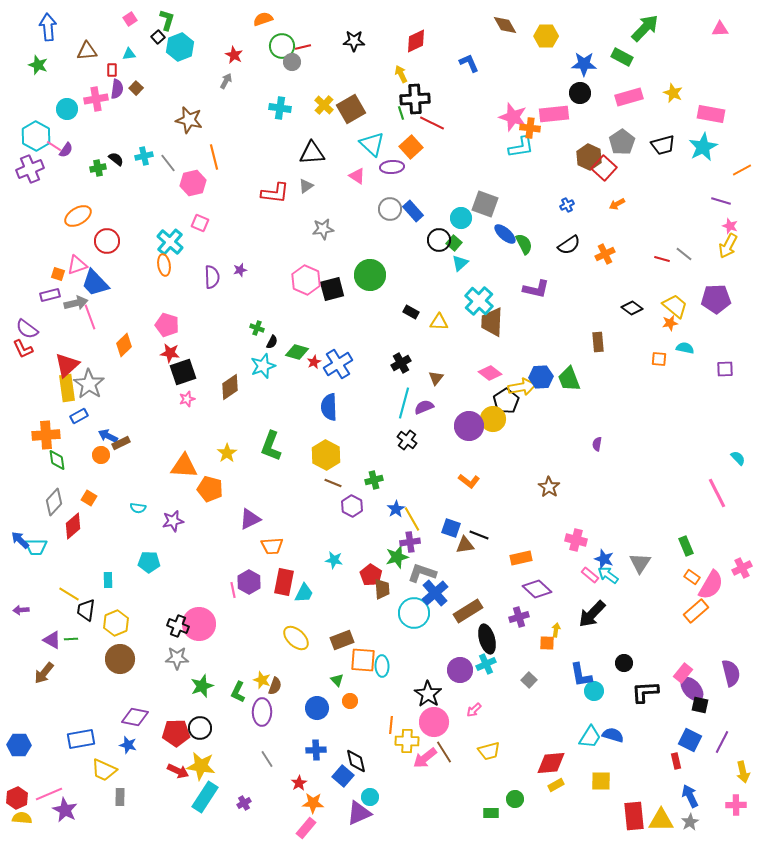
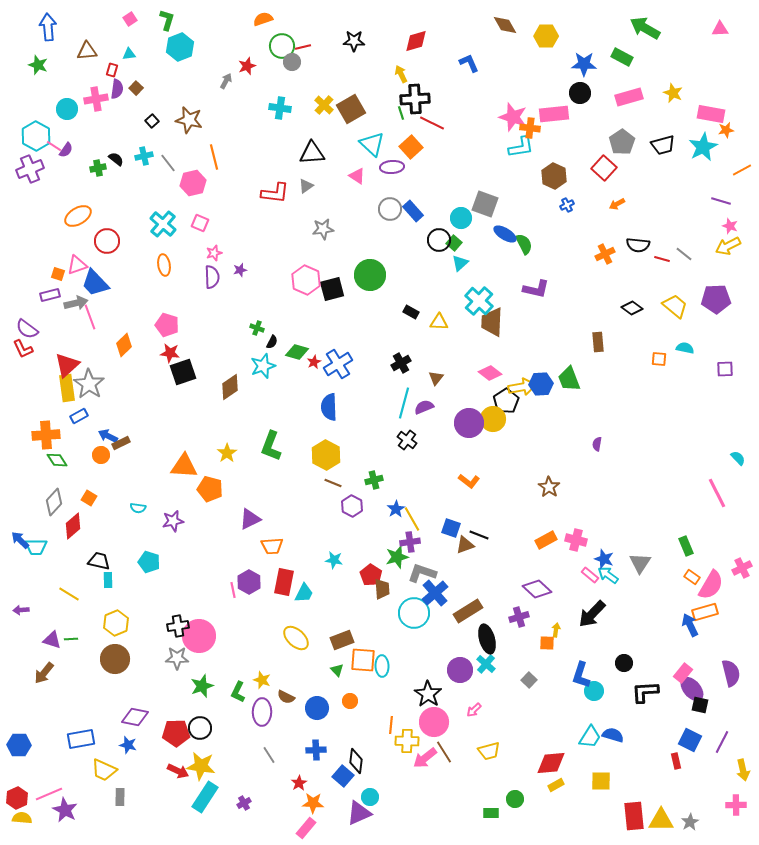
green arrow at (645, 28): rotated 104 degrees counterclockwise
black square at (158, 37): moved 6 px left, 84 px down
red diamond at (416, 41): rotated 10 degrees clockwise
red star at (234, 55): moved 13 px right, 11 px down; rotated 24 degrees clockwise
red rectangle at (112, 70): rotated 16 degrees clockwise
brown hexagon at (589, 157): moved 35 px left, 19 px down
blue ellipse at (505, 234): rotated 10 degrees counterclockwise
cyan cross at (170, 242): moved 7 px left, 18 px up
black semicircle at (569, 245): moved 69 px right; rotated 40 degrees clockwise
yellow arrow at (728, 246): rotated 35 degrees clockwise
orange star at (670, 323): moved 56 px right, 193 px up
blue hexagon at (541, 377): moved 7 px down
pink star at (187, 399): moved 27 px right, 146 px up
purple circle at (469, 426): moved 3 px up
green diamond at (57, 460): rotated 25 degrees counterclockwise
brown triangle at (465, 545): rotated 12 degrees counterclockwise
orange rectangle at (521, 558): moved 25 px right, 18 px up; rotated 15 degrees counterclockwise
cyan pentagon at (149, 562): rotated 15 degrees clockwise
black trapezoid at (86, 610): moved 13 px right, 49 px up; rotated 95 degrees clockwise
orange rectangle at (696, 611): moved 9 px right, 1 px down; rotated 25 degrees clockwise
pink circle at (199, 624): moved 12 px down
black cross at (178, 626): rotated 30 degrees counterclockwise
purple triangle at (52, 640): rotated 12 degrees counterclockwise
brown circle at (120, 659): moved 5 px left
cyan cross at (486, 664): rotated 24 degrees counterclockwise
blue L-shape at (581, 675): rotated 28 degrees clockwise
green triangle at (337, 680): moved 10 px up
brown semicircle at (275, 686): moved 11 px right, 11 px down; rotated 96 degrees clockwise
gray line at (267, 759): moved 2 px right, 4 px up
black diamond at (356, 761): rotated 20 degrees clockwise
yellow arrow at (743, 772): moved 2 px up
blue arrow at (690, 796): moved 171 px up
